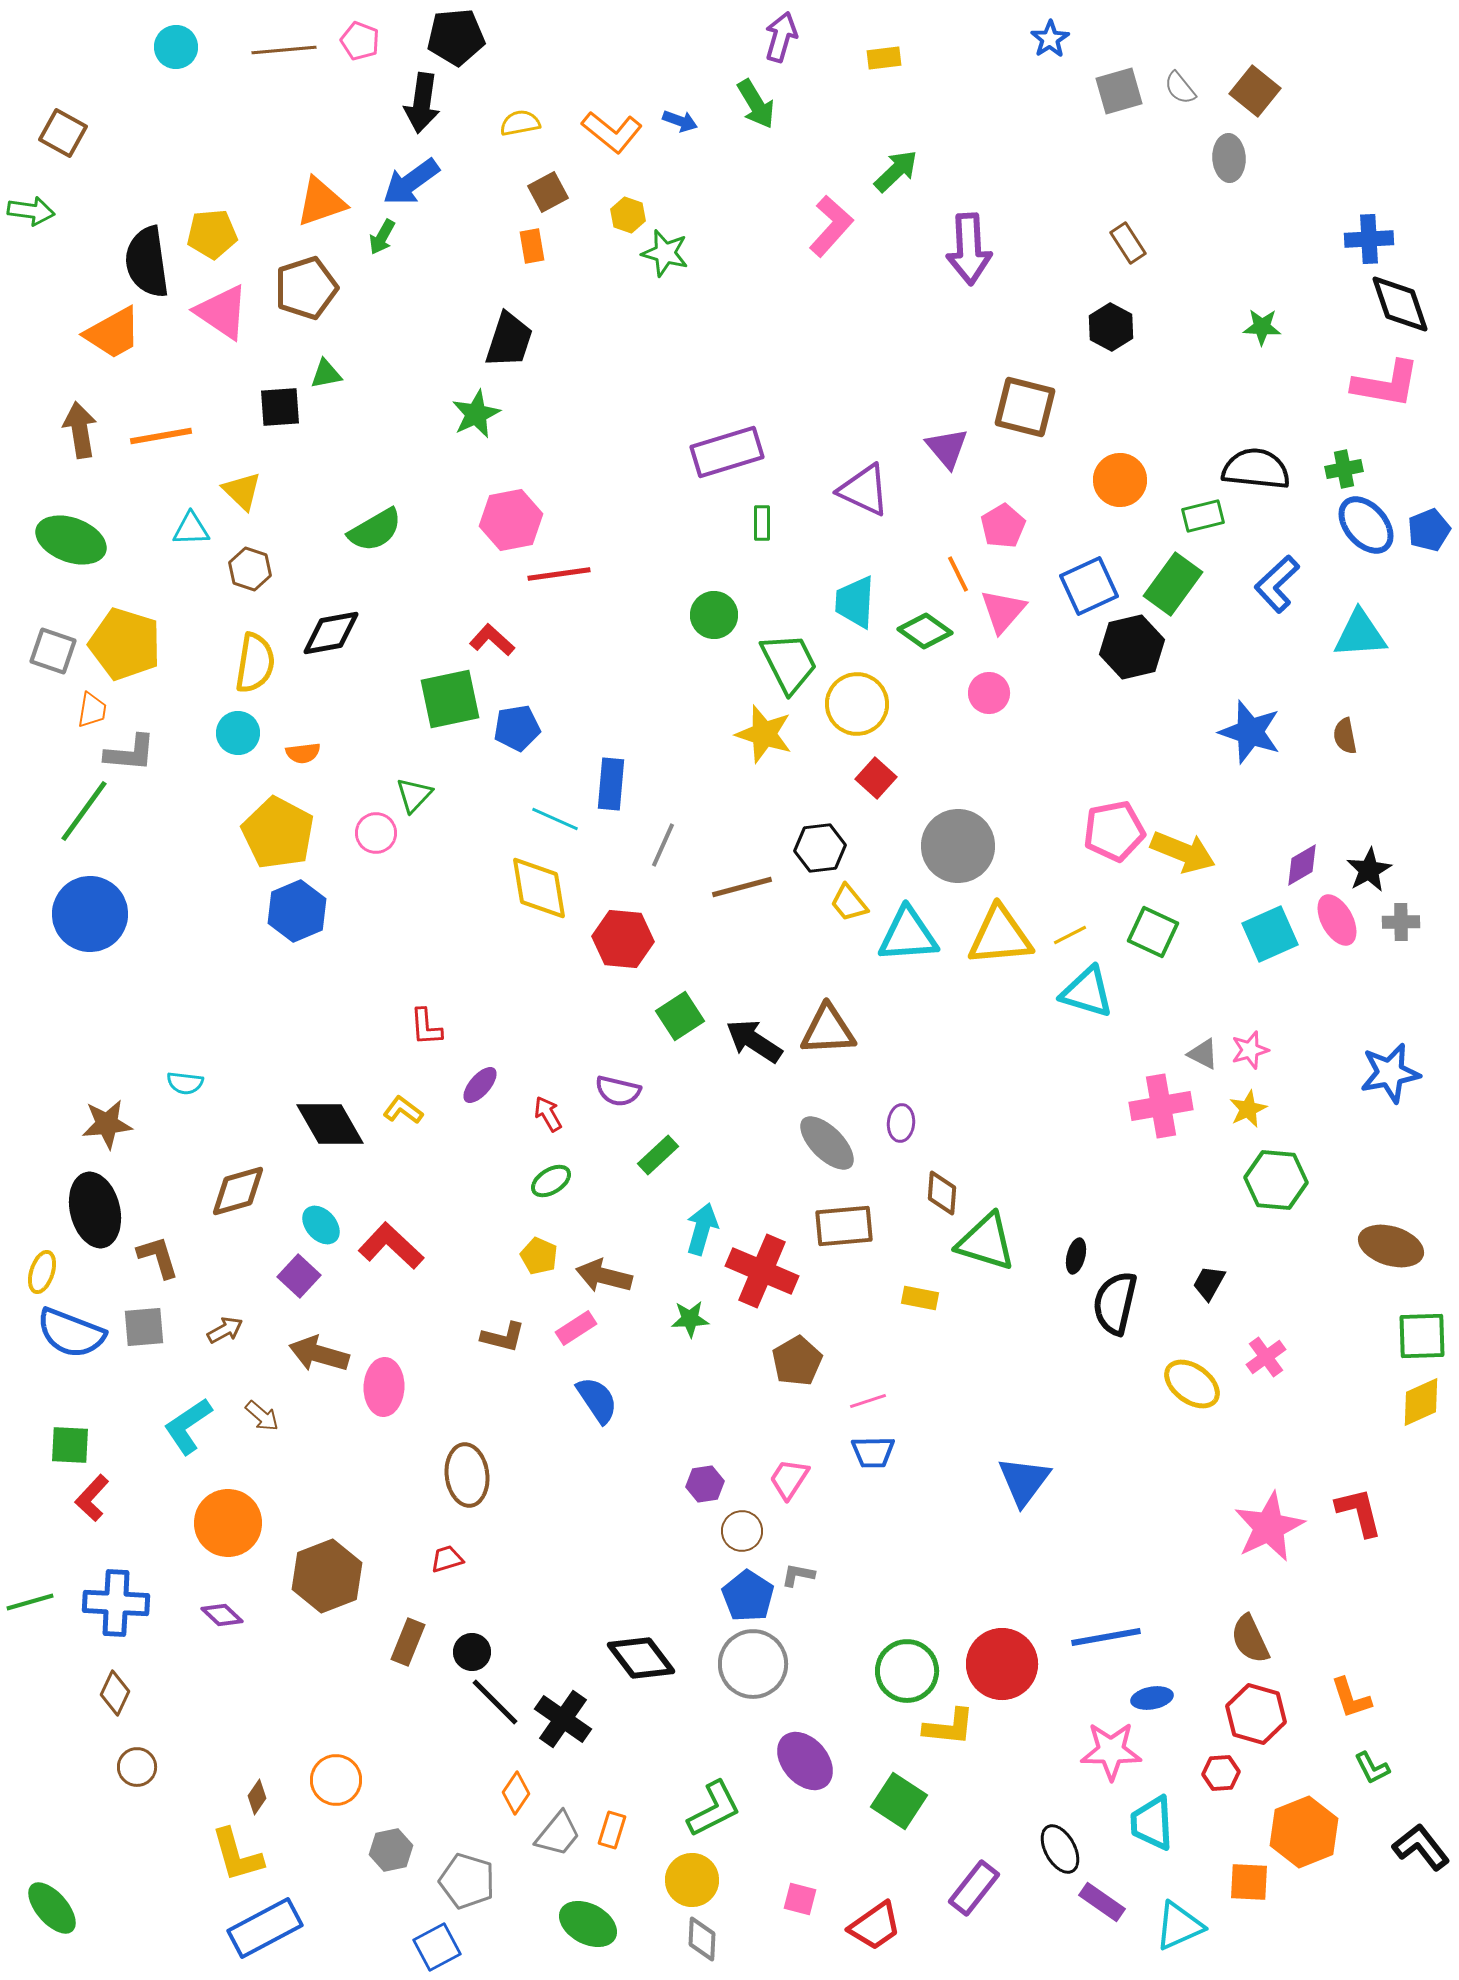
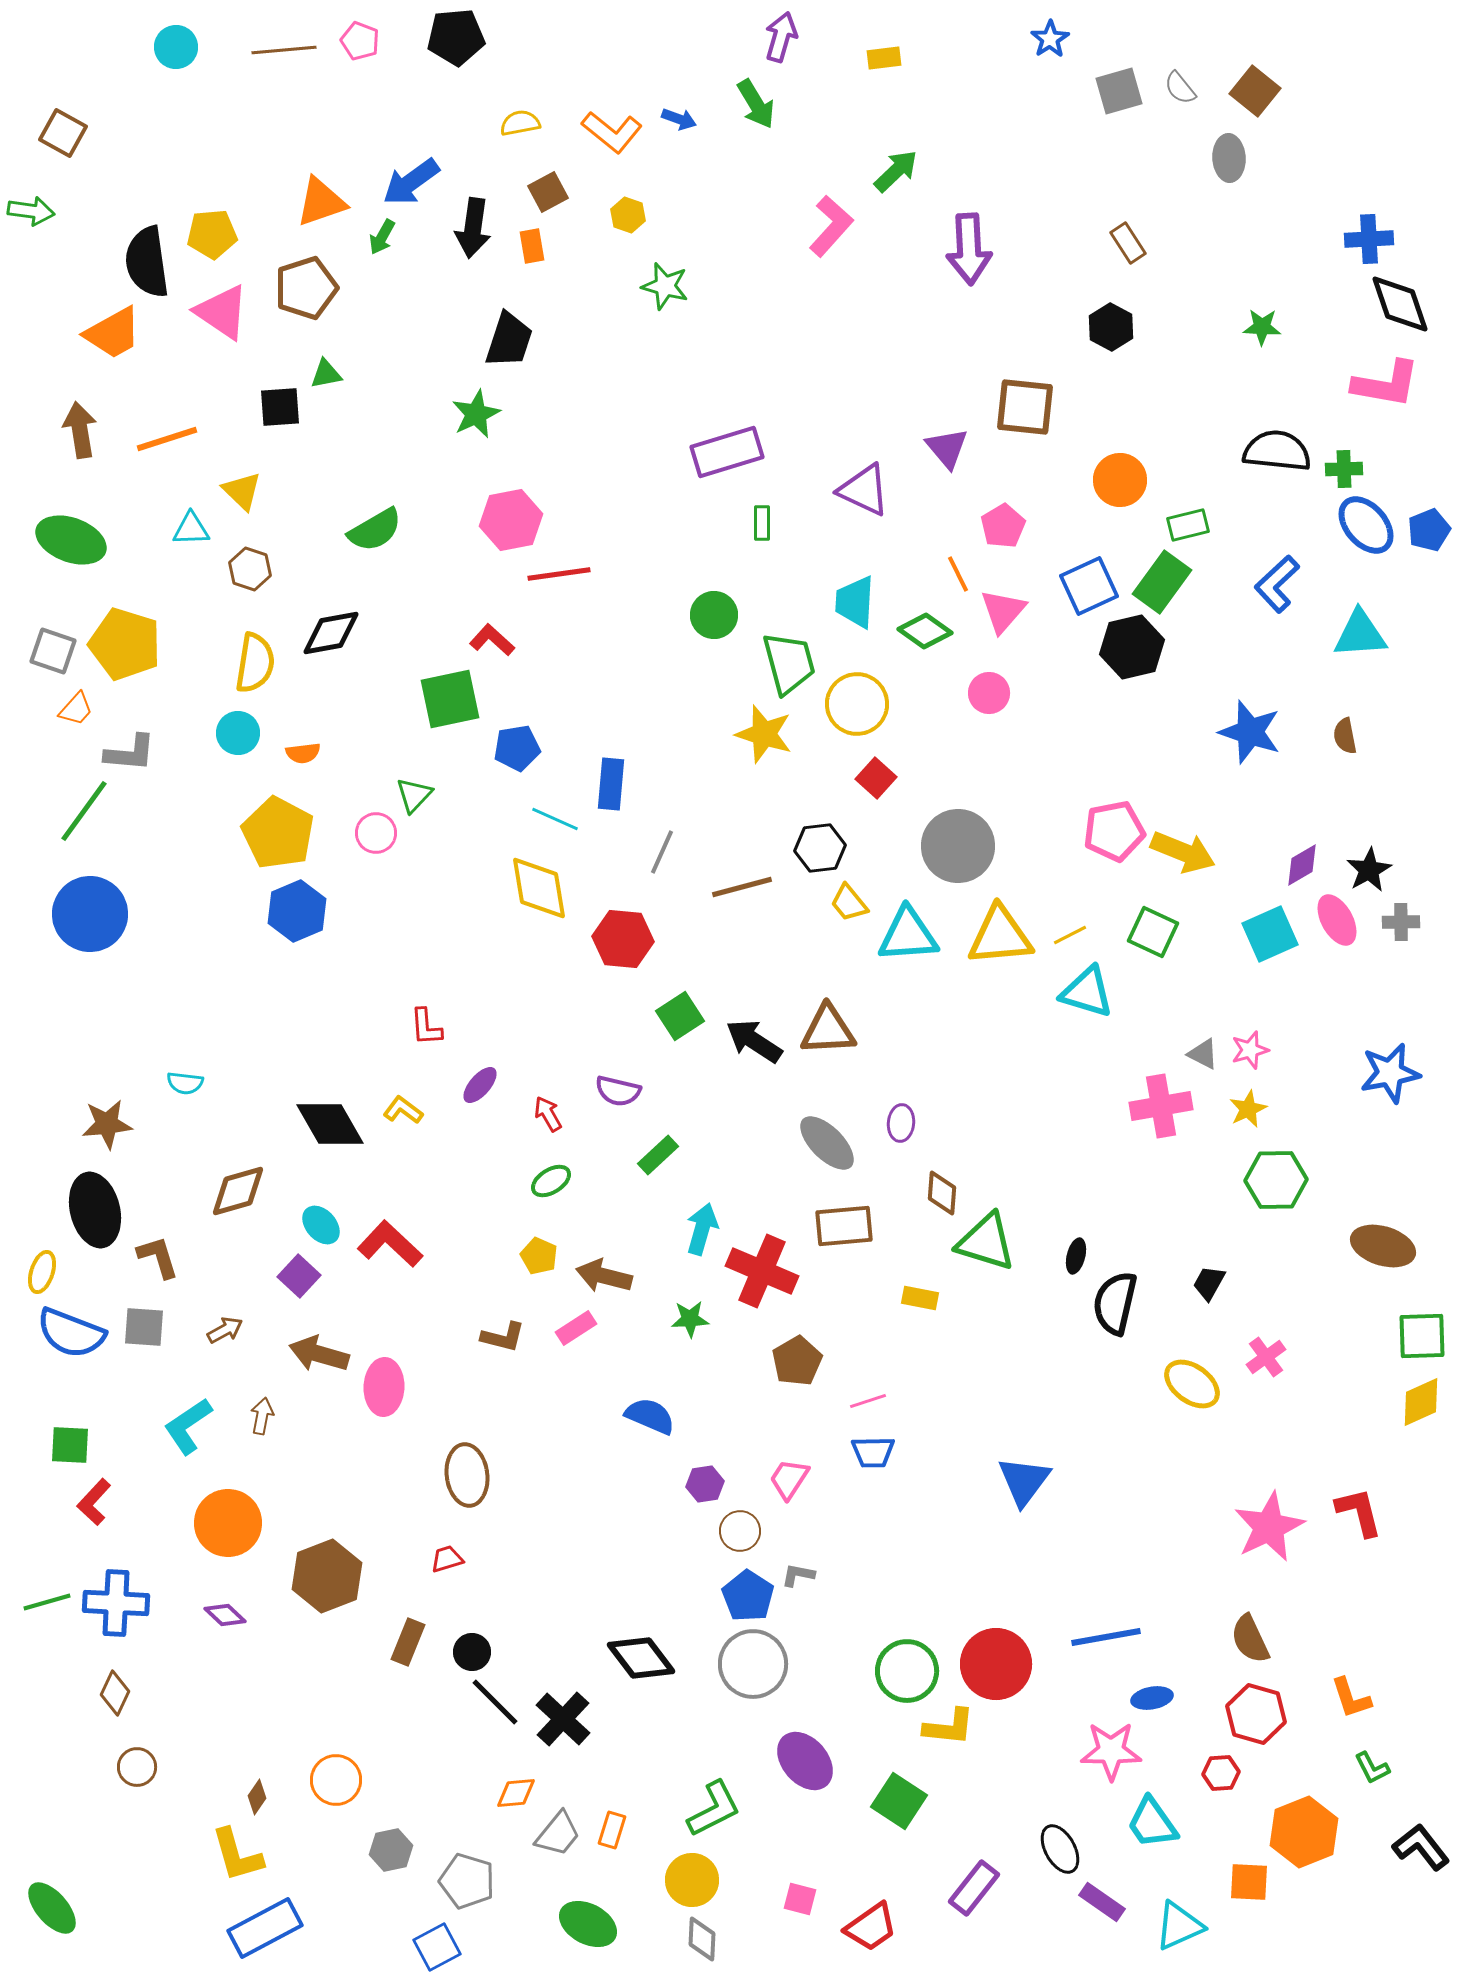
black arrow at (422, 103): moved 51 px right, 125 px down
blue arrow at (680, 121): moved 1 px left, 2 px up
green star at (665, 253): moved 33 px down
brown square at (1025, 407): rotated 8 degrees counterclockwise
orange line at (161, 436): moved 6 px right, 3 px down; rotated 8 degrees counterclockwise
black semicircle at (1256, 469): moved 21 px right, 18 px up
green cross at (1344, 469): rotated 9 degrees clockwise
green rectangle at (1203, 516): moved 15 px left, 9 px down
green rectangle at (1173, 584): moved 11 px left, 2 px up
green trapezoid at (789, 663): rotated 12 degrees clockwise
orange trapezoid at (92, 710): moved 16 px left, 1 px up; rotated 33 degrees clockwise
blue pentagon at (517, 728): moved 20 px down
gray line at (663, 845): moved 1 px left, 7 px down
green hexagon at (1276, 1180): rotated 6 degrees counterclockwise
red L-shape at (391, 1246): moved 1 px left, 2 px up
brown ellipse at (1391, 1246): moved 8 px left
gray square at (144, 1327): rotated 9 degrees clockwise
blue semicircle at (597, 1400): moved 53 px right, 16 px down; rotated 33 degrees counterclockwise
brown arrow at (262, 1416): rotated 120 degrees counterclockwise
red L-shape at (92, 1498): moved 2 px right, 4 px down
brown circle at (742, 1531): moved 2 px left
green line at (30, 1602): moved 17 px right
purple diamond at (222, 1615): moved 3 px right
red circle at (1002, 1664): moved 6 px left
black cross at (563, 1719): rotated 8 degrees clockwise
orange diamond at (516, 1793): rotated 51 degrees clockwise
cyan trapezoid at (1152, 1823): rotated 32 degrees counterclockwise
red trapezoid at (875, 1926): moved 4 px left, 1 px down
